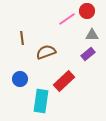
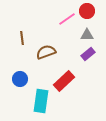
gray triangle: moved 5 px left
